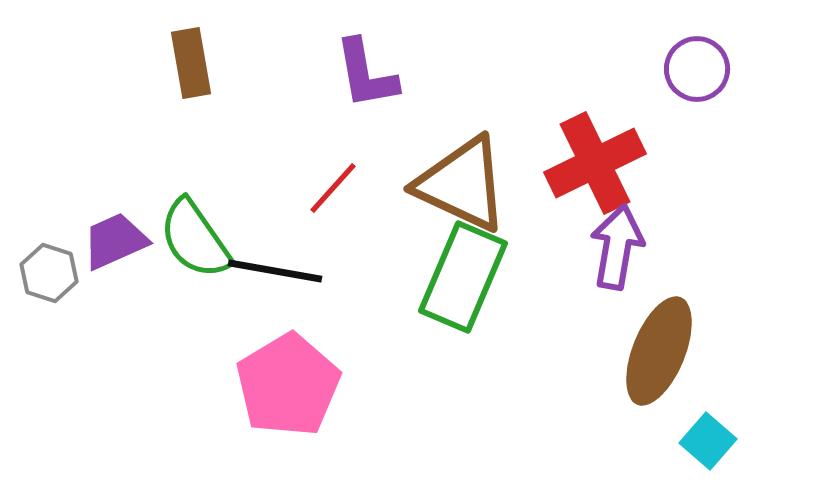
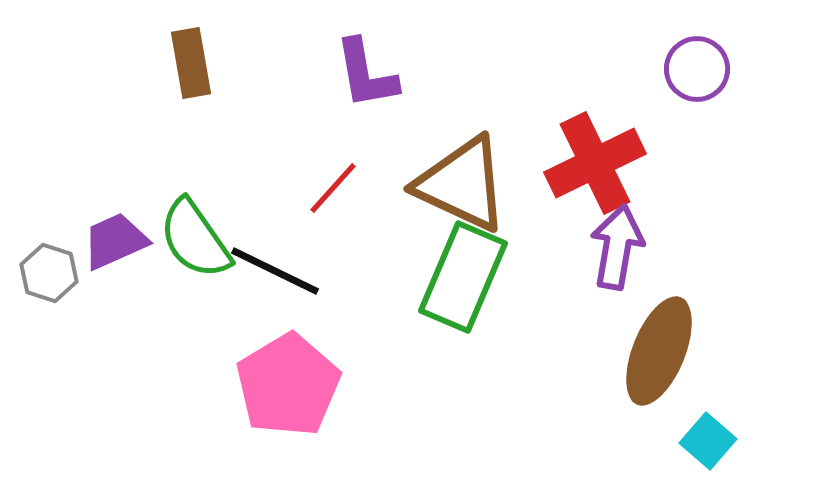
black line: rotated 16 degrees clockwise
